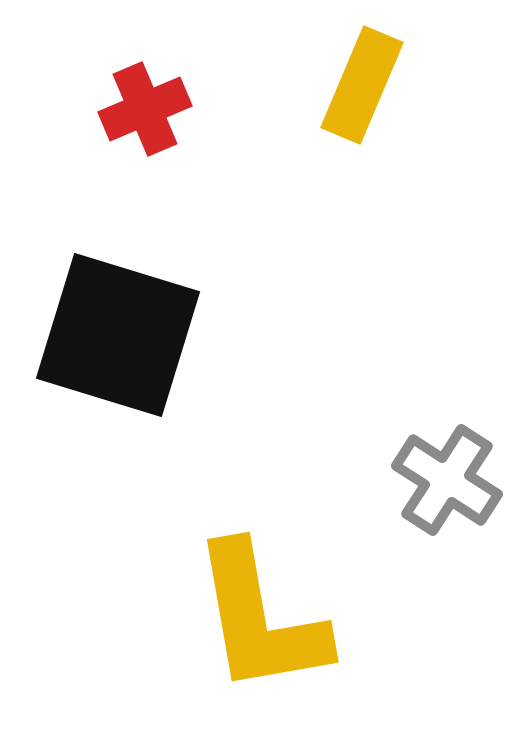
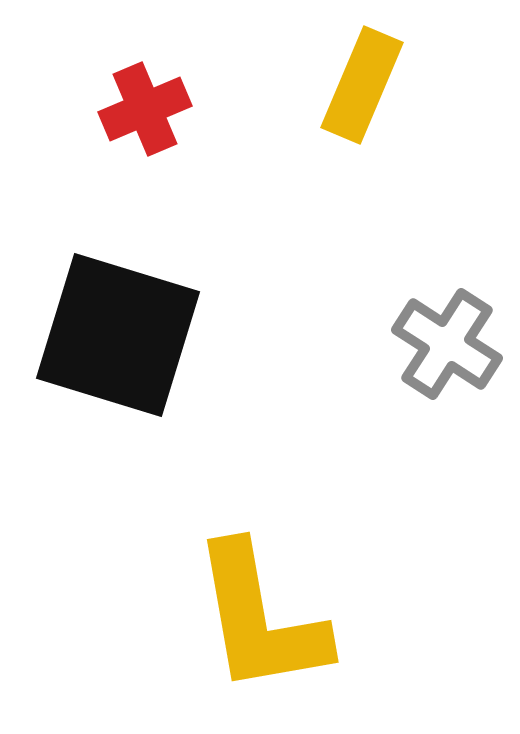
gray cross: moved 136 px up
